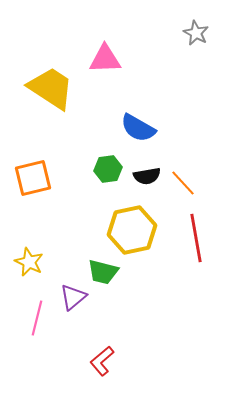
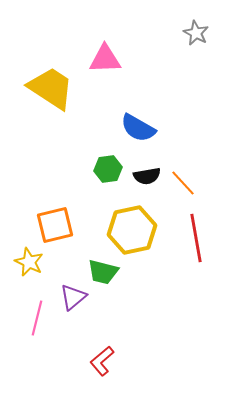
orange square: moved 22 px right, 47 px down
